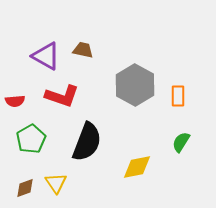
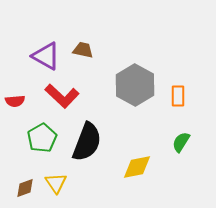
red L-shape: rotated 24 degrees clockwise
green pentagon: moved 11 px right, 1 px up
